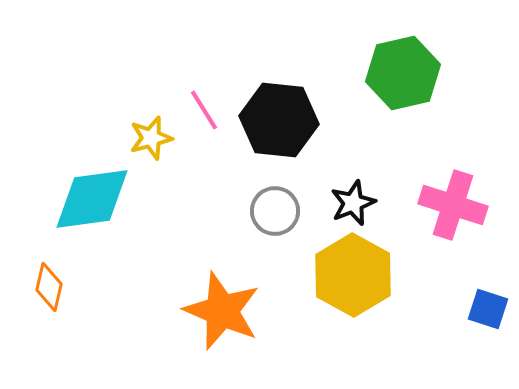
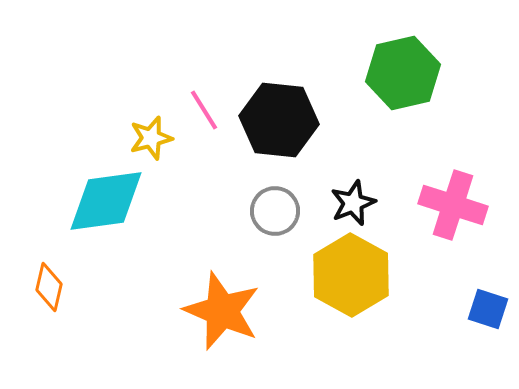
cyan diamond: moved 14 px right, 2 px down
yellow hexagon: moved 2 px left
